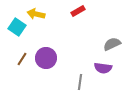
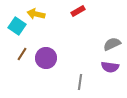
cyan square: moved 1 px up
brown line: moved 5 px up
purple semicircle: moved 7 px right, 1 px up
